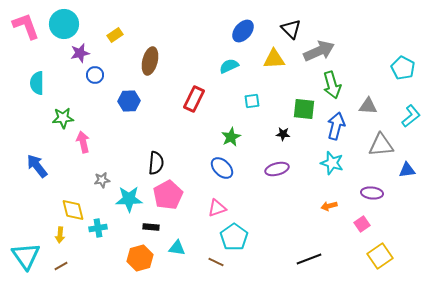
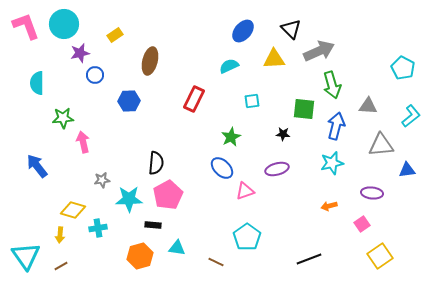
cyan star at (332, 163): rotated 30 degrees counterclockwise
pink triangle at (217, 208): moved 28 px right, 17 px up
yellow diamond at (73, 210): rotated 60 degrees counterclockwise
black rectangle at (151, 227): moved 2 px right, 2 px up
cyan pentagon at (234, 237): moved 13 px right
orange hexagon at (140, 258): moved 2 px up
